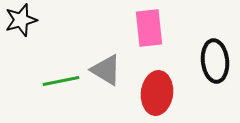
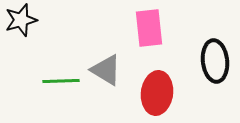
green line: rotated 9 degrees clockwise
